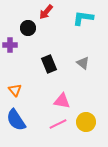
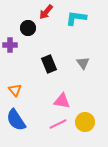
cyan L-shape: moved 7 px left
gray triangle: rotated 16 degrees clockwise
yellow circle: moved 1 px left
